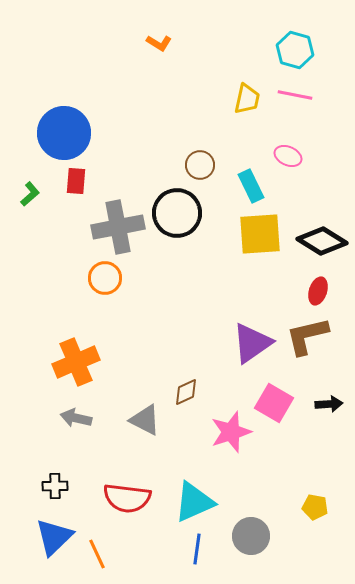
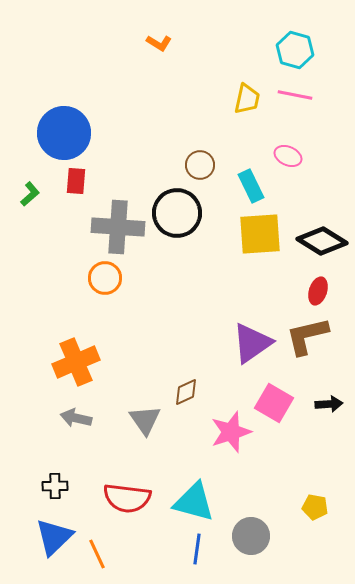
gray cross: rotated 15 degrees clockwise
gray triangle: rotated 28 degrees clockwise
cyan triangle: rotated 39 degrees clockwise
